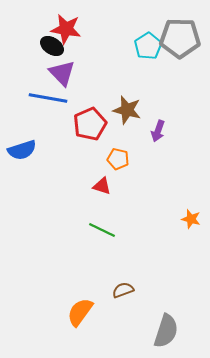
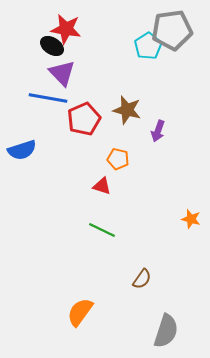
gray pentagon: moved 8 px left, 8 px up; rotated 9 degrees counterclockwise
red pentagon: moved 6 px left, 5 px up
brown semicircle: moved 19 px right, 11 px up; rotated 145 degrees clockwise
